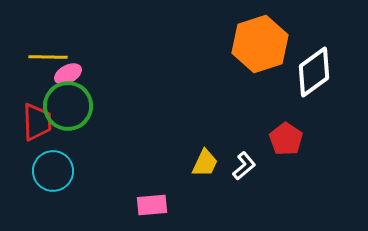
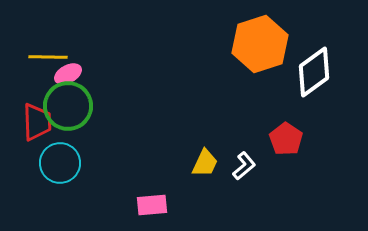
cyan circle: moved 7 px right, 8 px up
